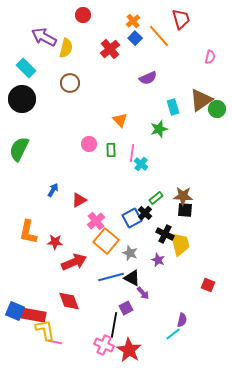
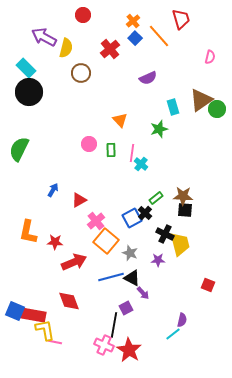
brown circle at (70, 83): moved 11 px right, 10 px up
black circle at (22, 99): moved 7 px right, 7 px up
purple star at (158, 260): rotated 24 degrees counterclockwise
